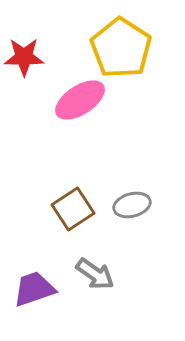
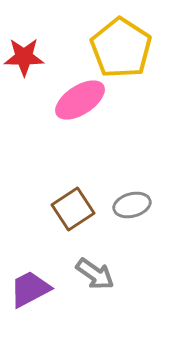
purple trapezoid: moved 4 px left; rotated 9 degrees counterclockwise
